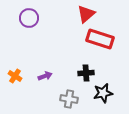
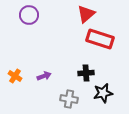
purple circle: moved 3 px up
purple arrow: moved 1 px left
